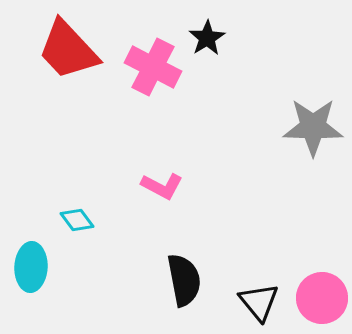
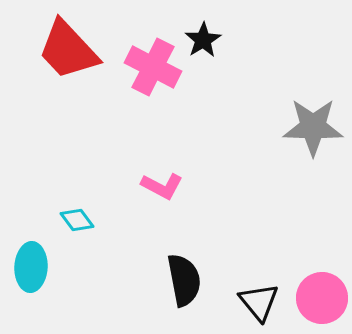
black star: moved 4 px left, 2 px down
